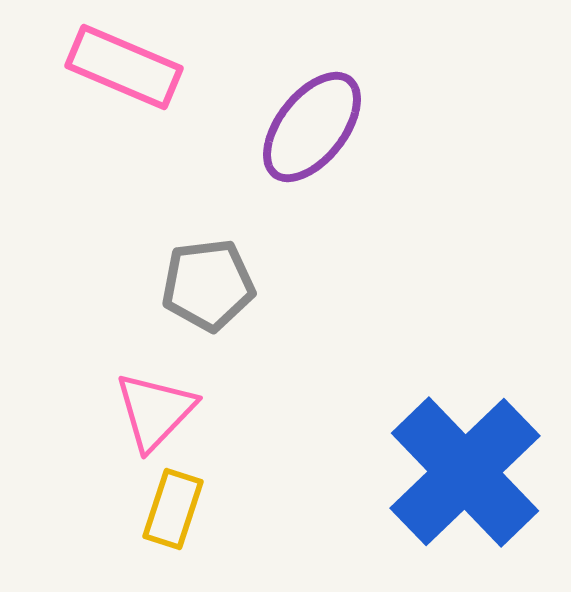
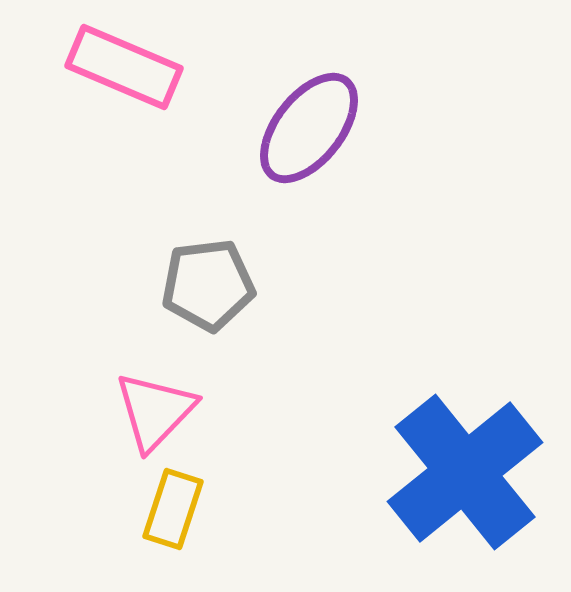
purple ellipse: moved 3 px left, 1 px down
blue cross: rotated 5 degrees clockwise
